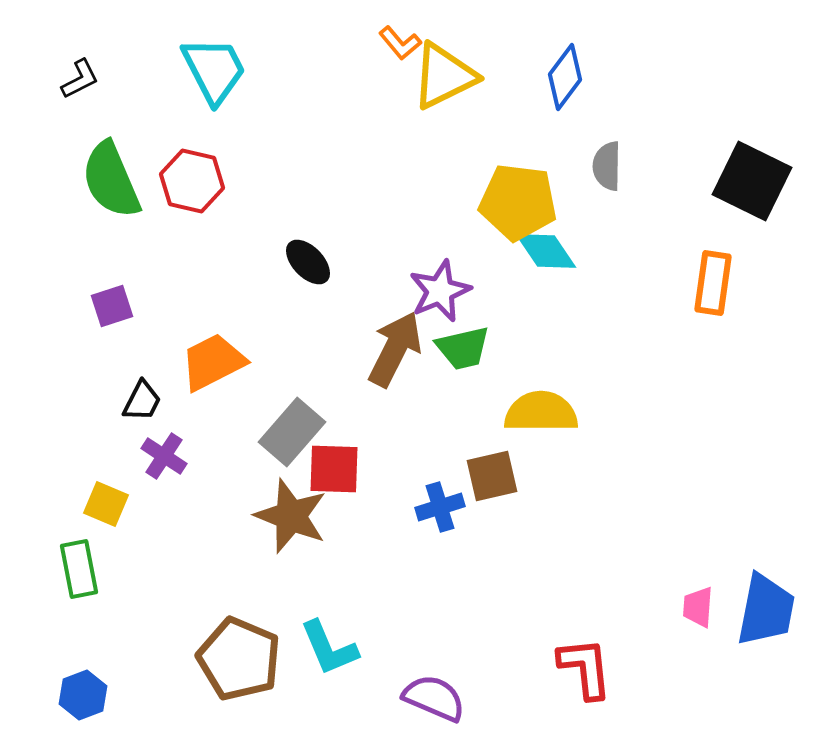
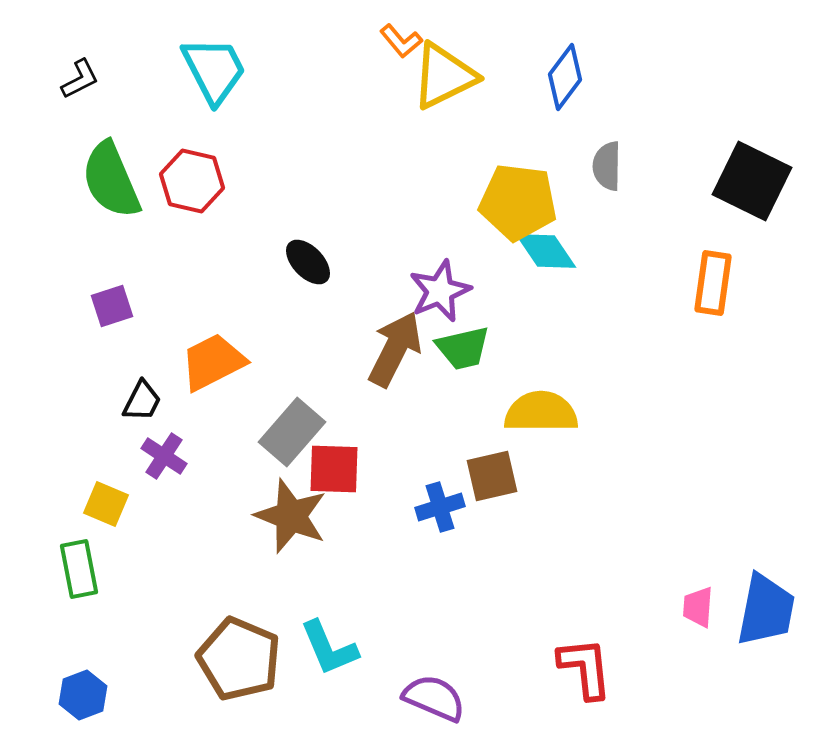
orange L-shape: moved 1 px right, 2 px up
